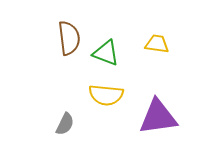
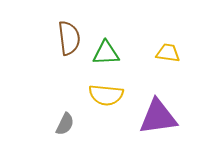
yellow trapezoid: moved 11 px right, 9 px down
green triangle: rotated 24 degrees counterclockwise
